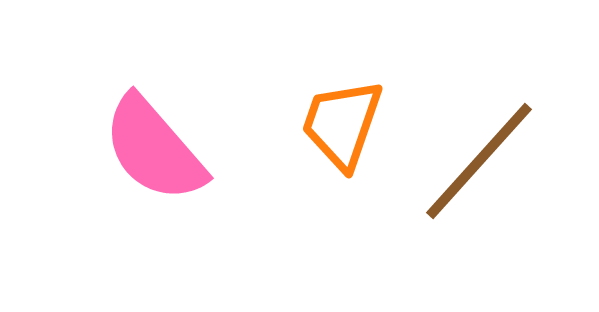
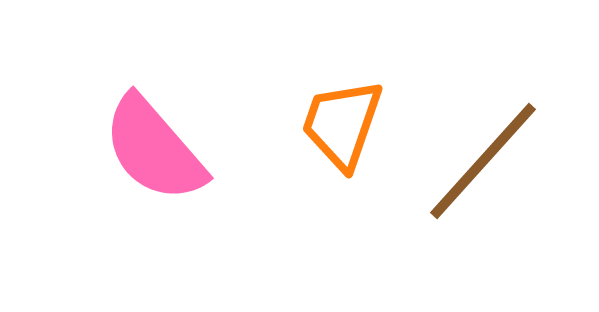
brown line: moved 4 px right
